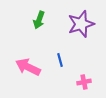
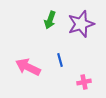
green arrow: moved 11 px right
